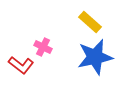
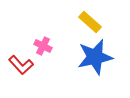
pink cross: moved 1 px up
red L-shape: rotated 10 degrees clockwise
